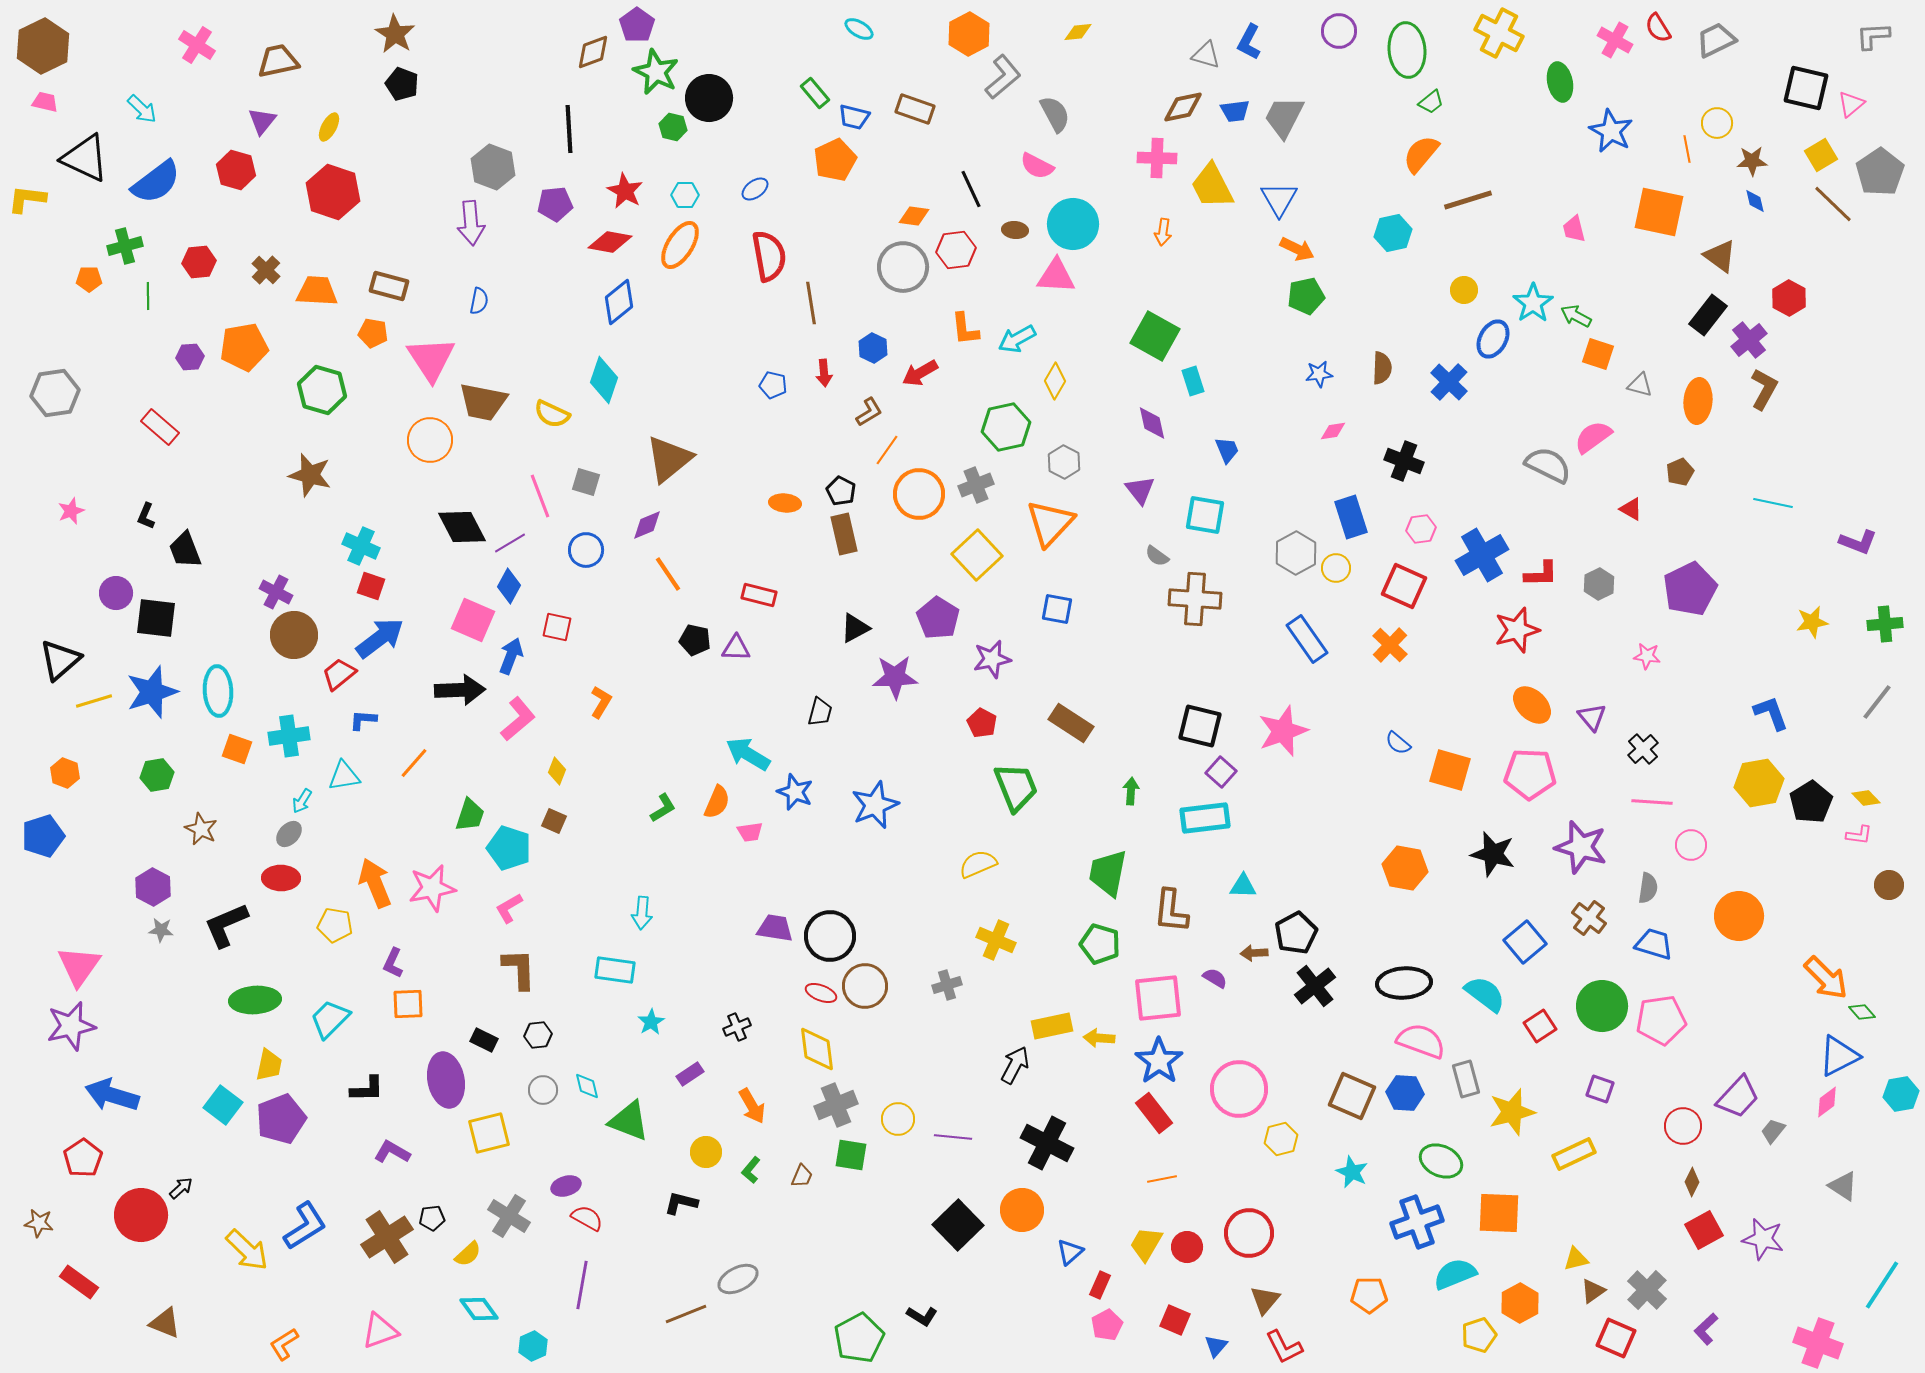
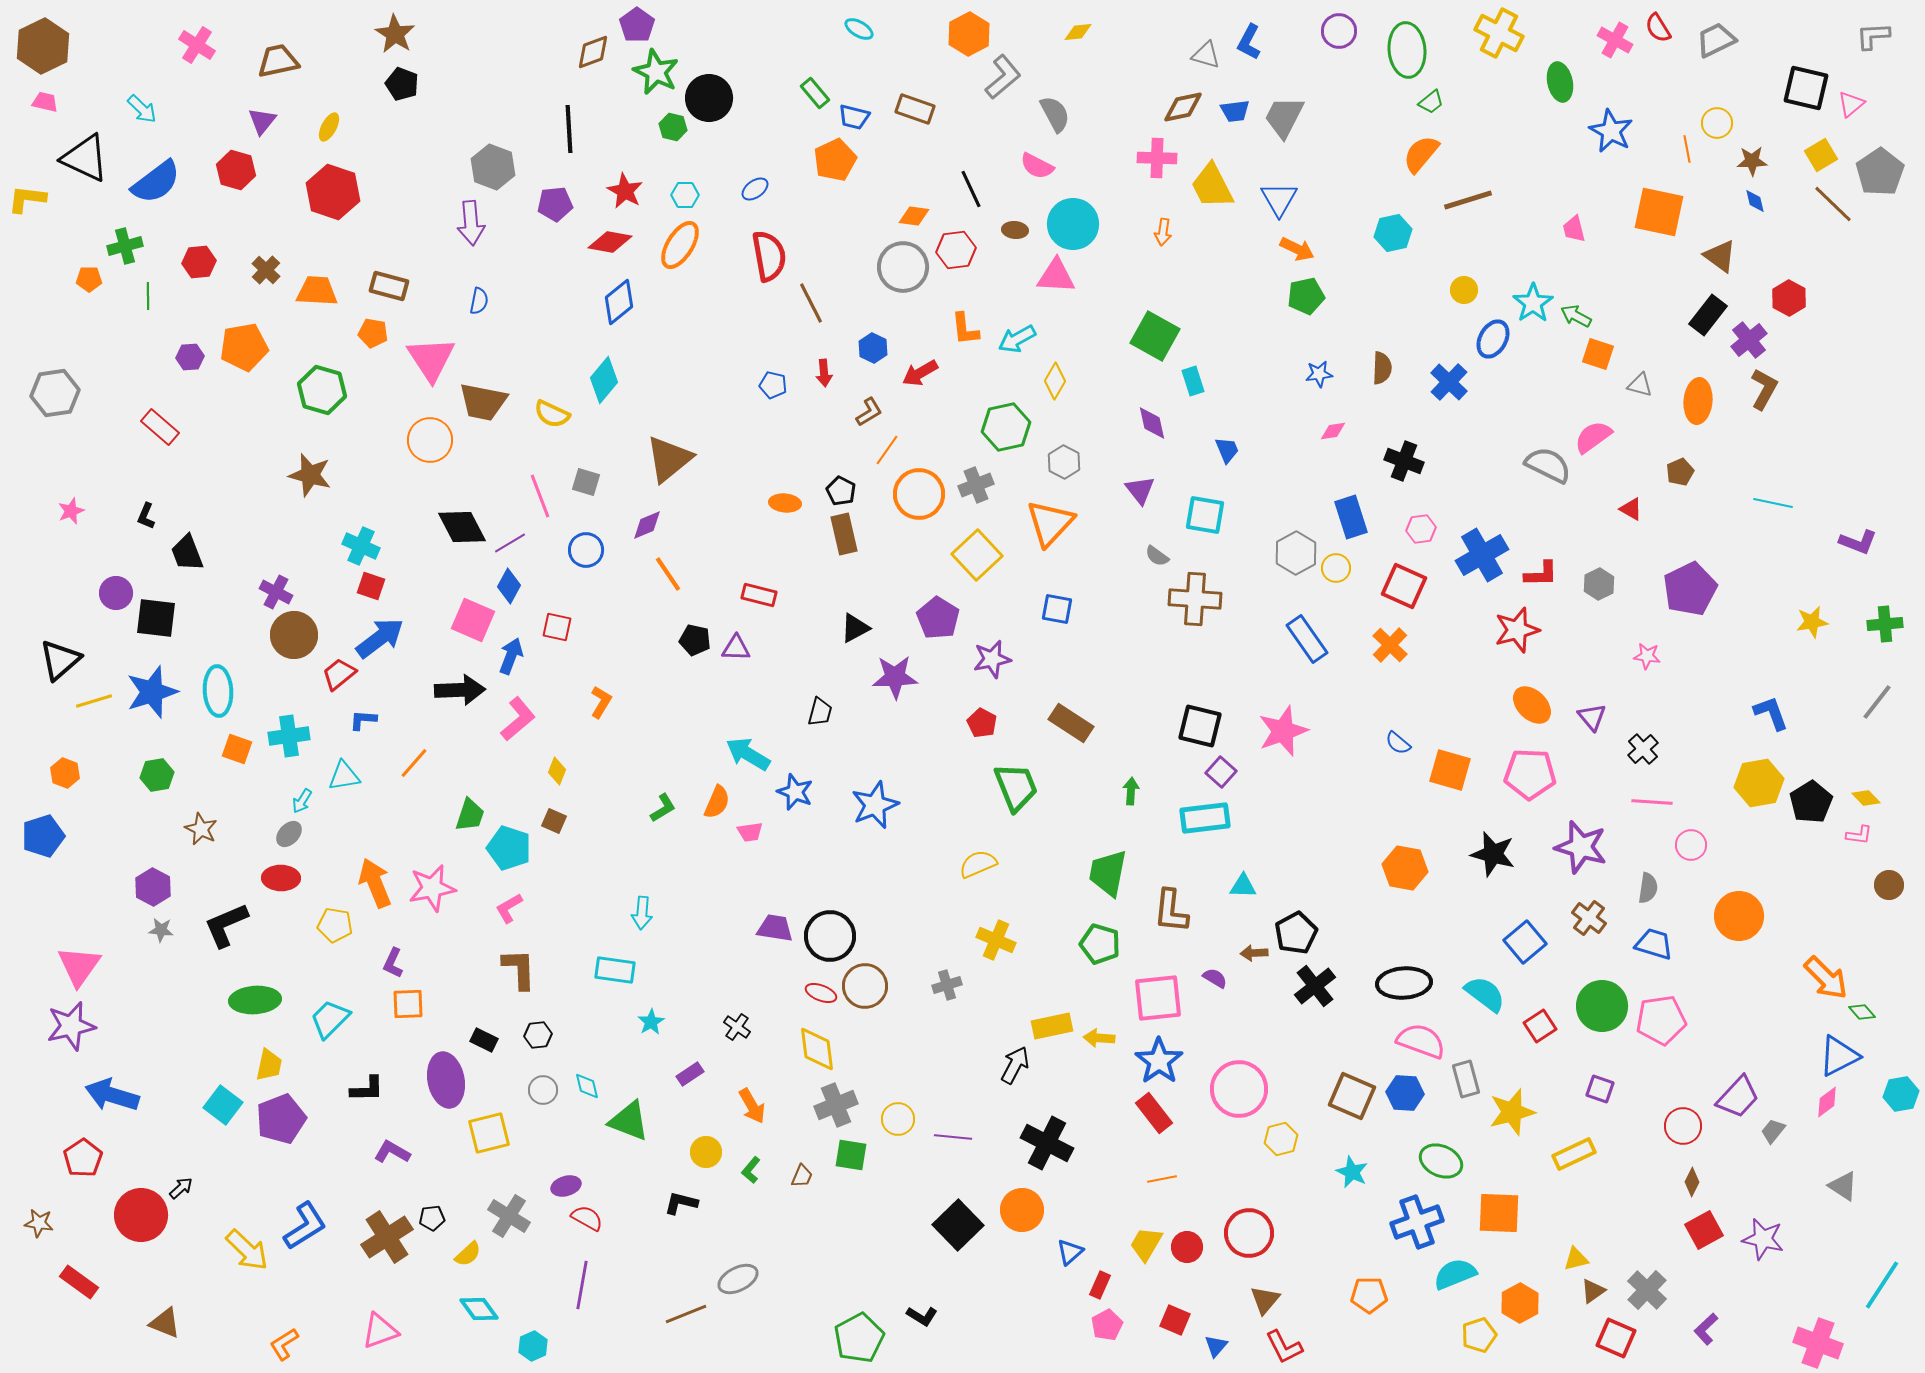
brown line at (811, 303): rotated 18 degrees counterclockwise
cyan diamond at (604, 380): rotated 21 degrees clockwise
black trapezoid at (185, 550): moved 2 px right, 3 px down
black cross at (737, 1027): rotated 32 degrees counterclockwise
